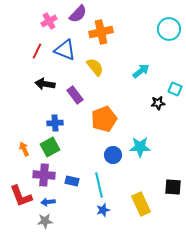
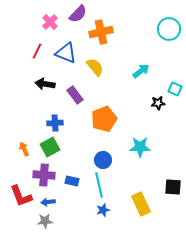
pink cross: moved 1 px right, 1 px down; rotated 14 degrees counterclockwise
blue triangle: moved 1 px right, 3 px down
blue circle: moved 10 px left, 5 px down
